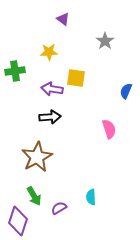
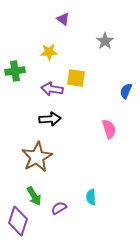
black arrow: moved 2 px down
